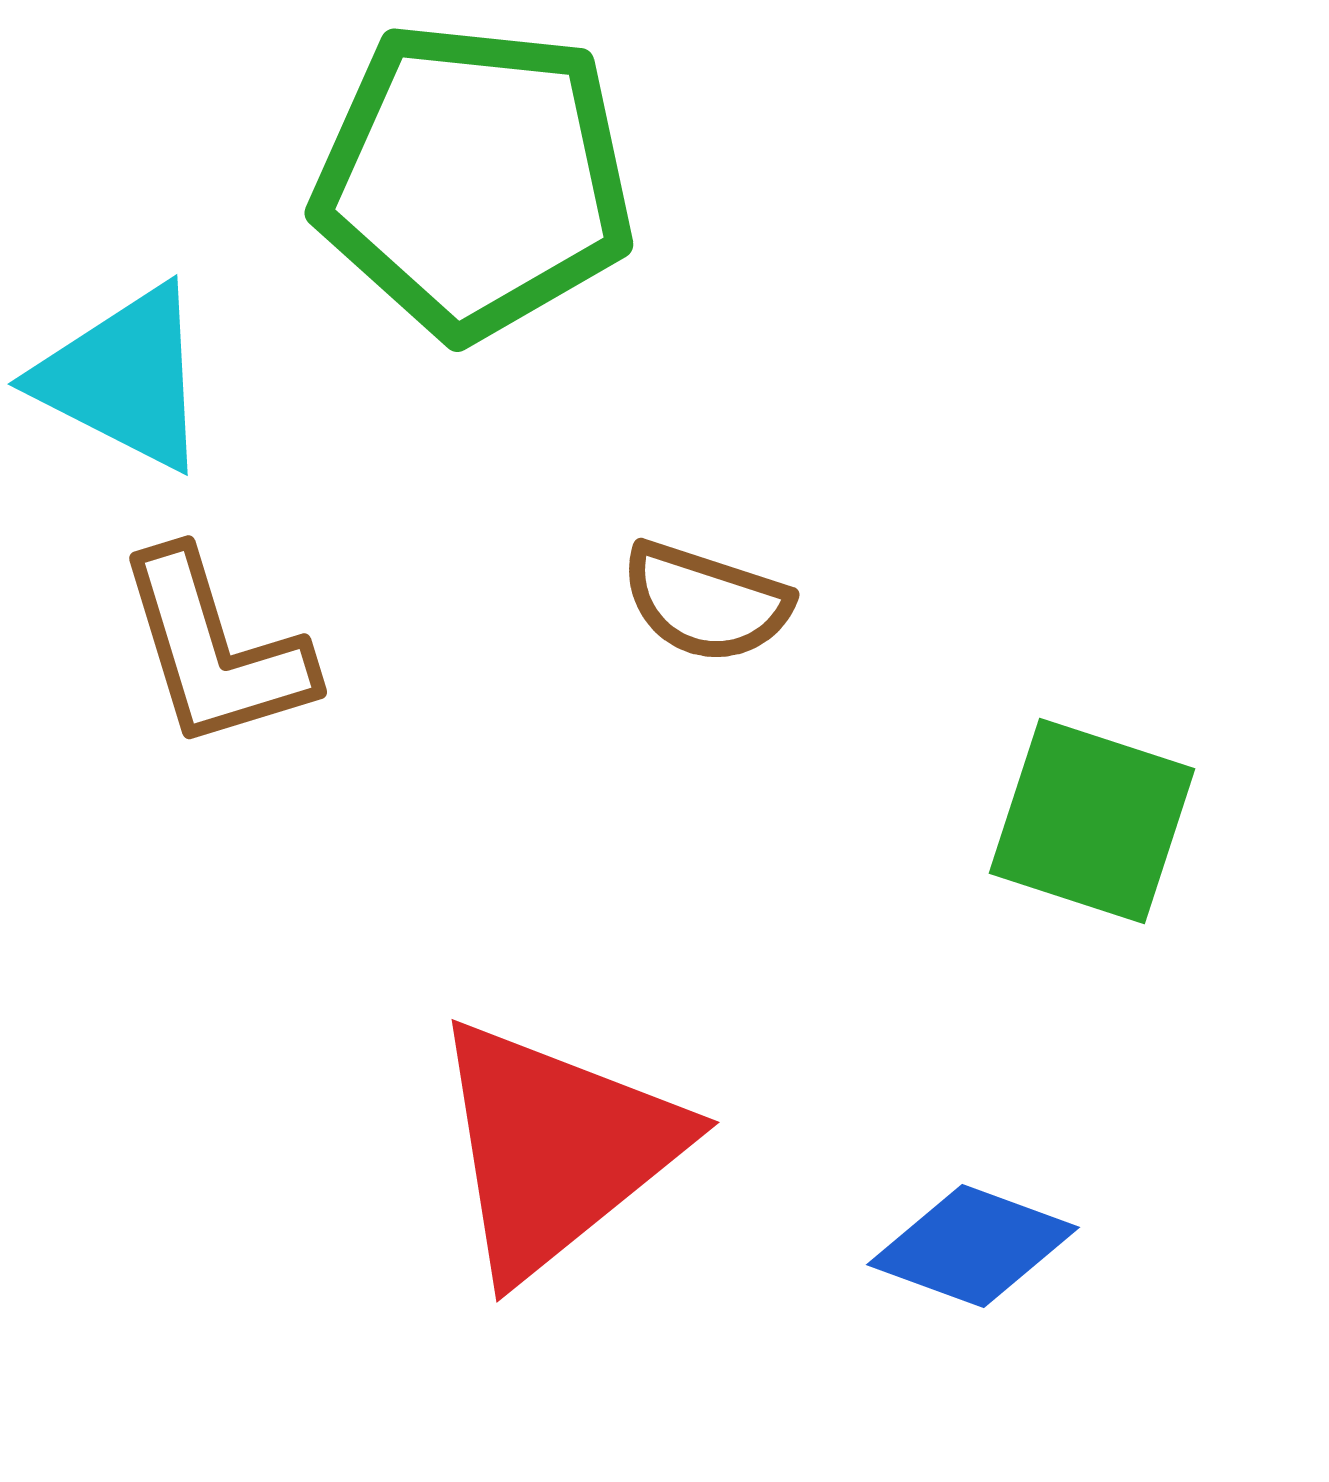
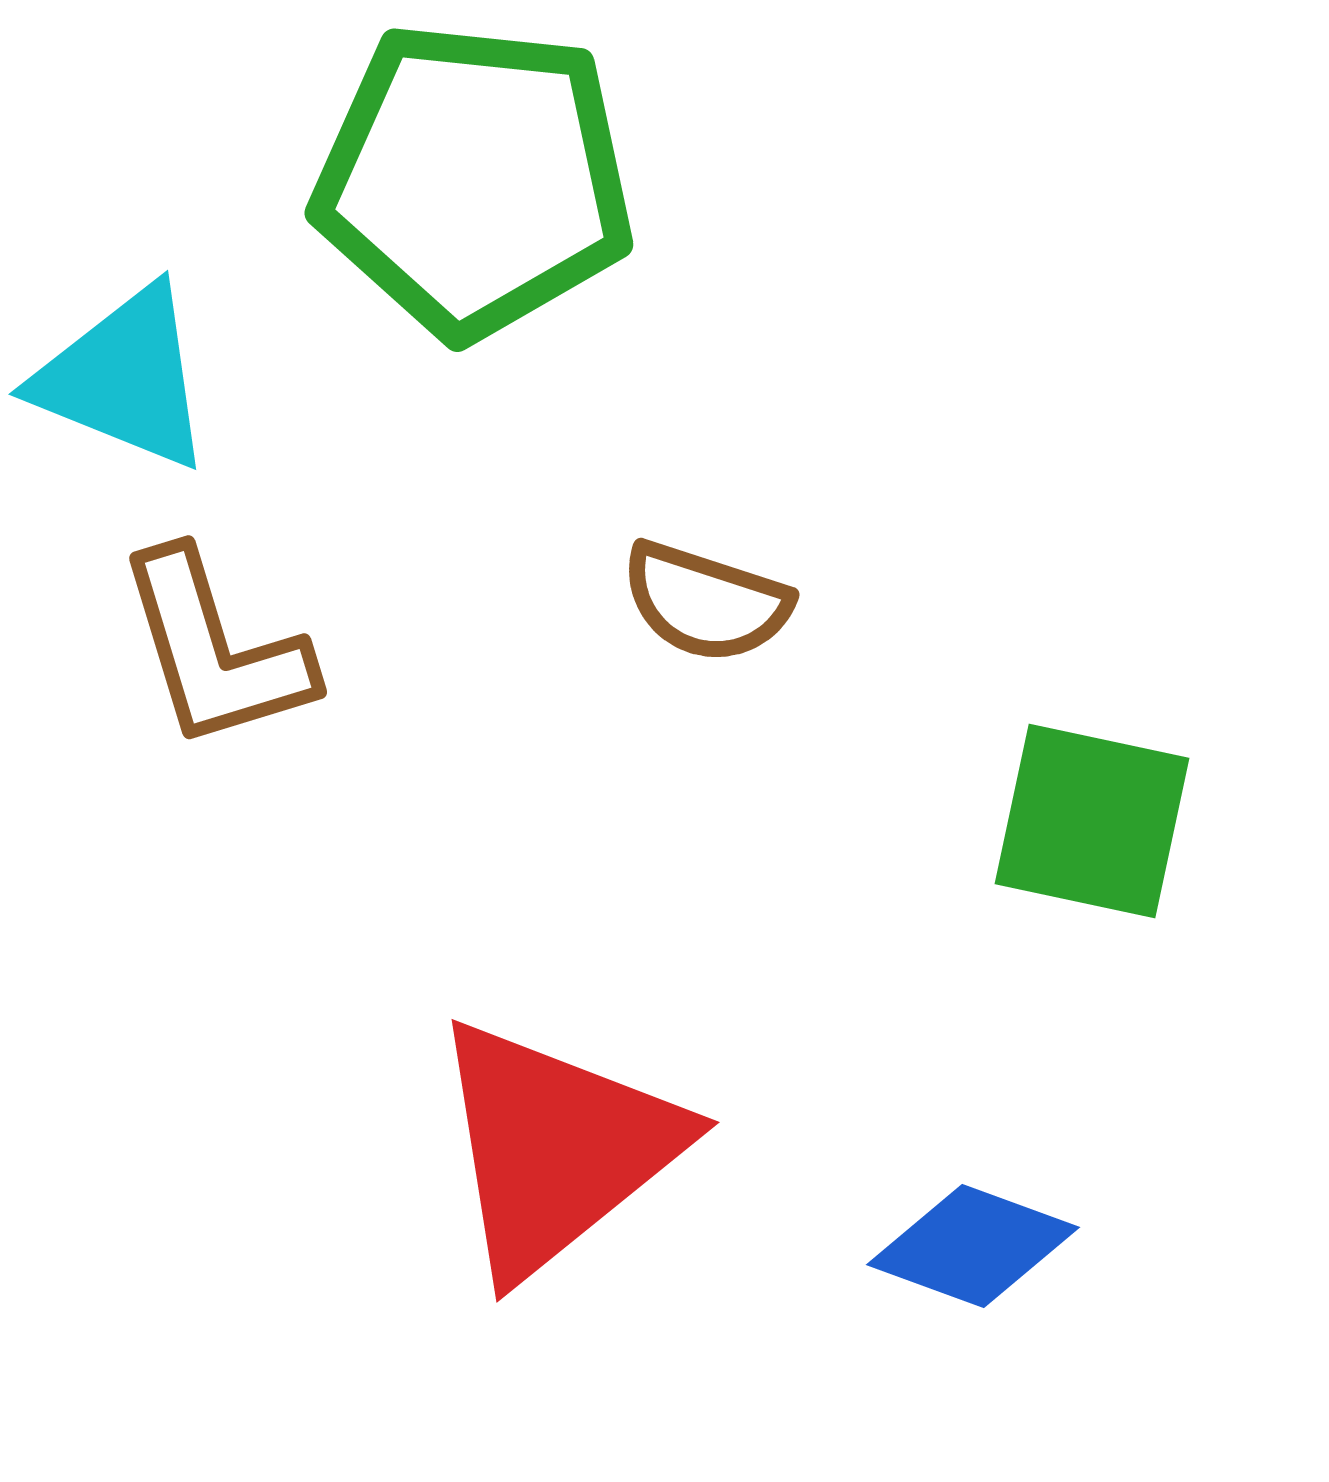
cyan triangle: rotated 5 degrees counterclockwise
green square: rotated 6 degrees counterclockwise
